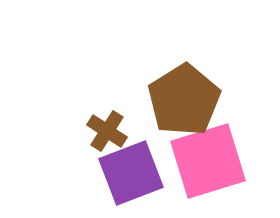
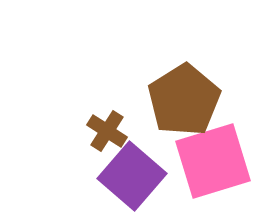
pink square: moved 5 px right
purple square: moved 1 px right, 3 px down; rotated 28 degrees counterclockwise
